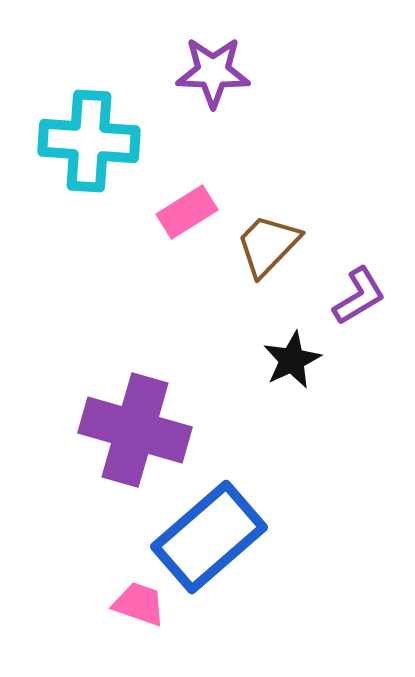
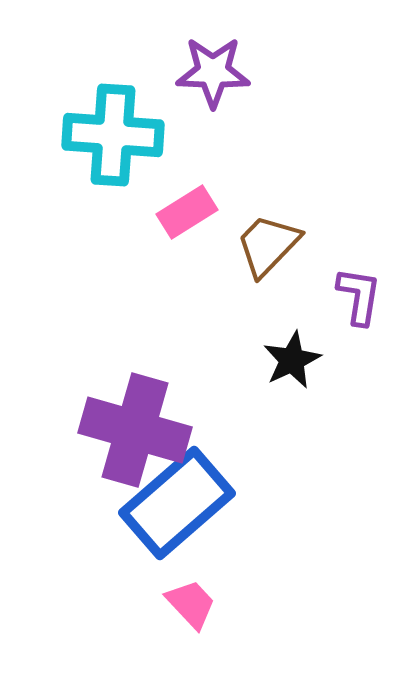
cyan cross: moved 24 px right, 6 px up
purple L-shape: rotated 50 degrees counterclockwise
blue rectangle: moved 32 px left, 34 px up
pink trapezoid: moved 52 px right; rotated 28 degrees clockwise
